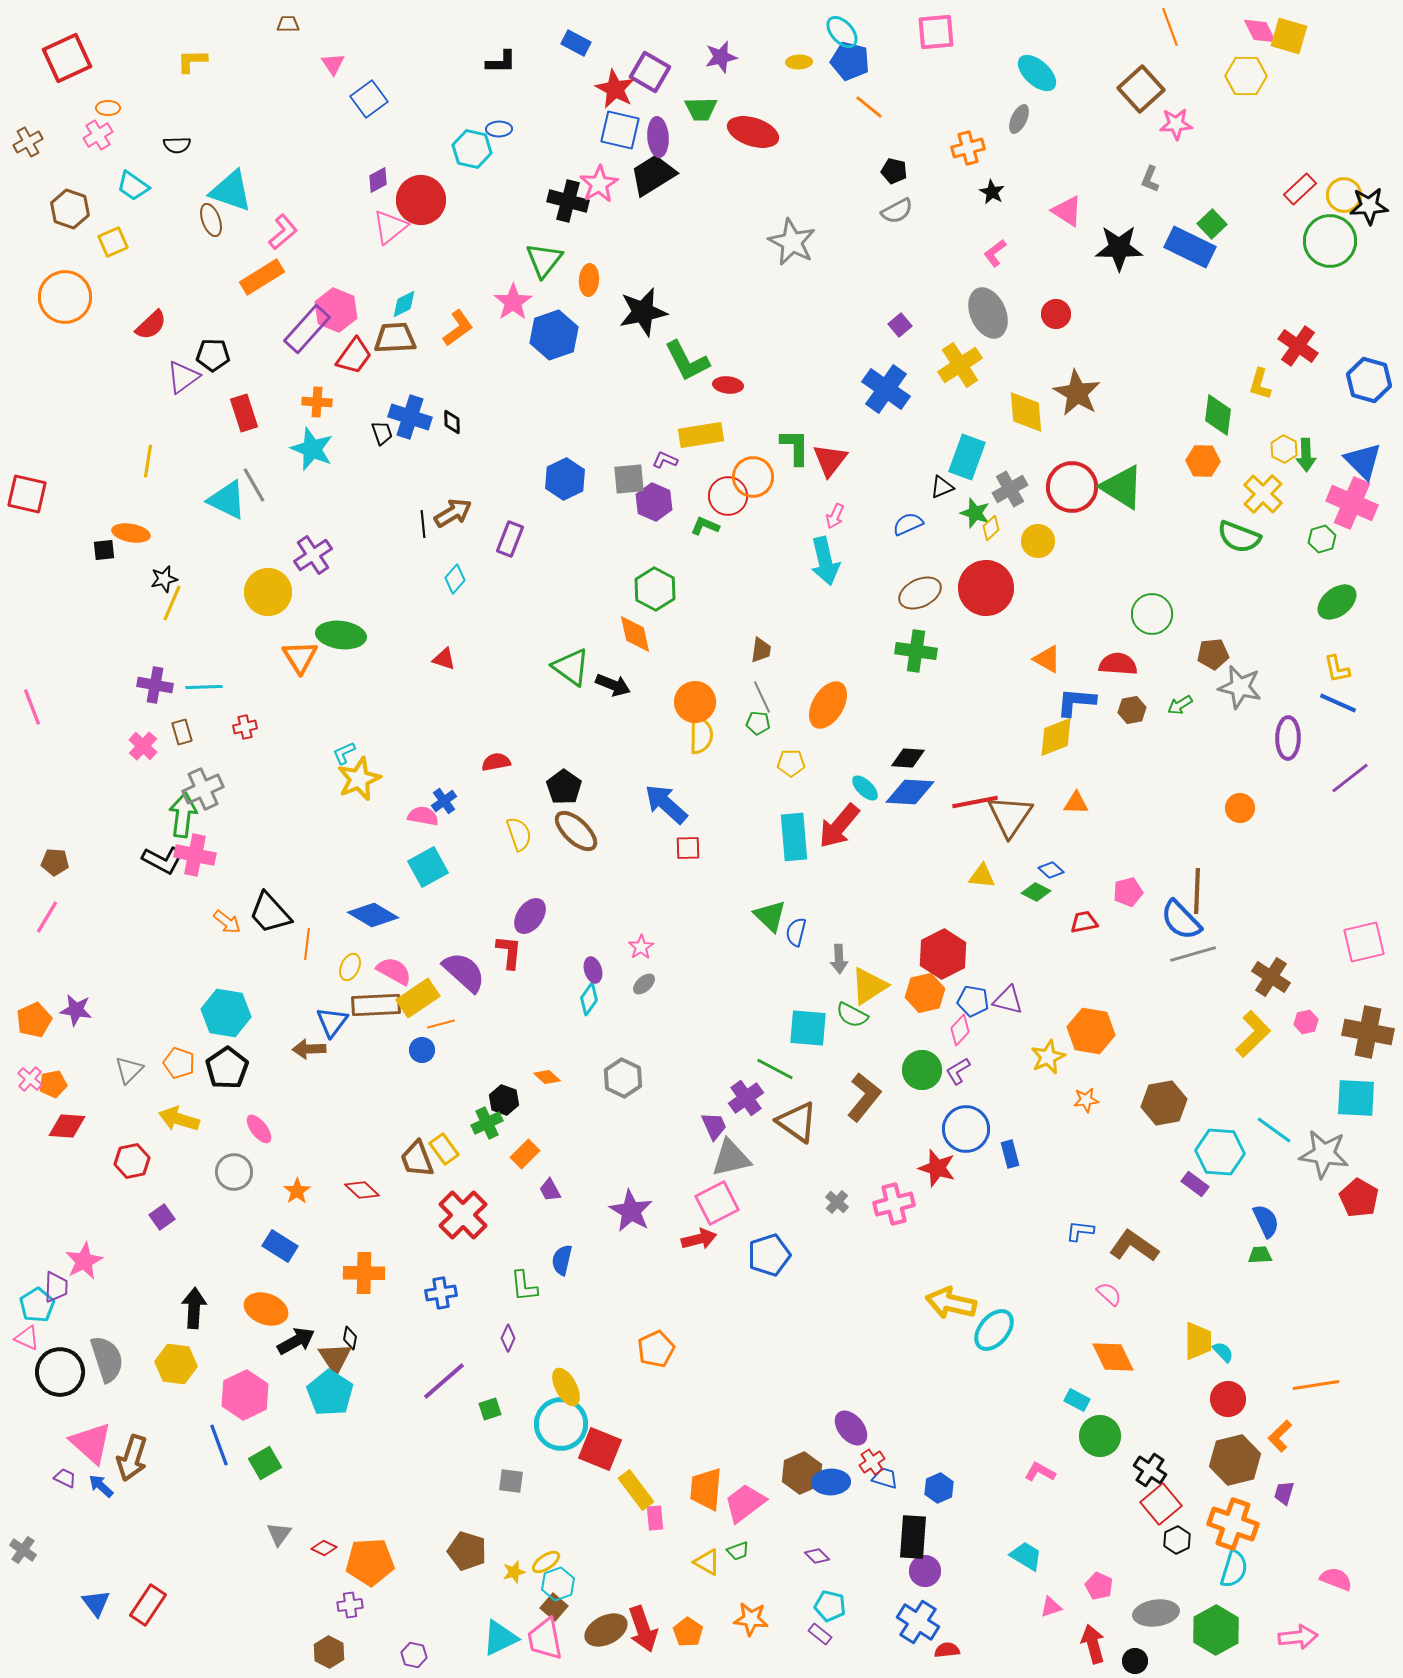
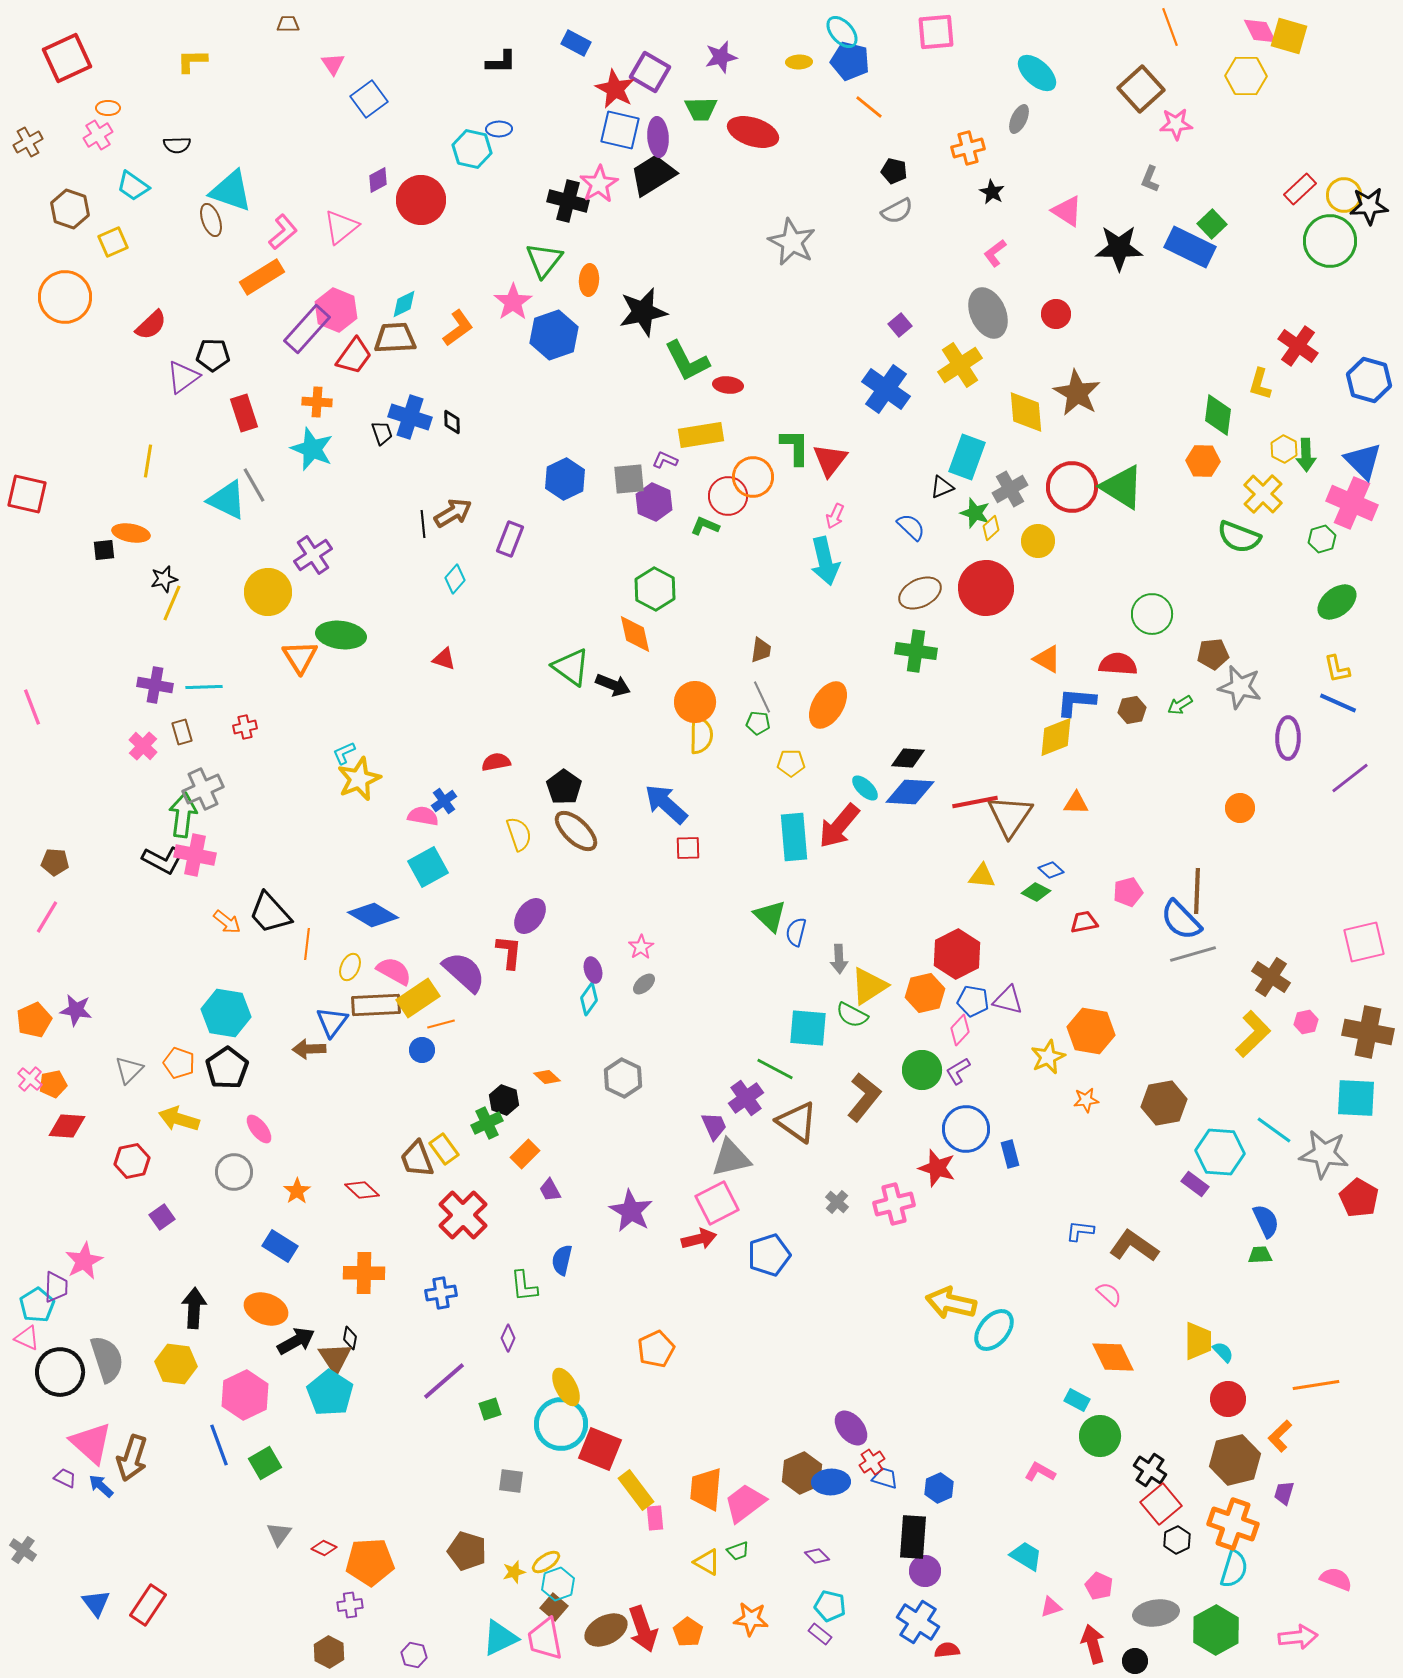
pink triangle at (390, 227): moved 49 px left
blue semicircle at (908, 524): moved 3 px right, 3 px down; rotated 68 degrees clockwise
red hexagon at (943, 954): moved 14 px right
